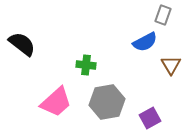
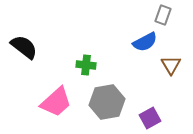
black semicircle: moved 2 px right, 3 px down
